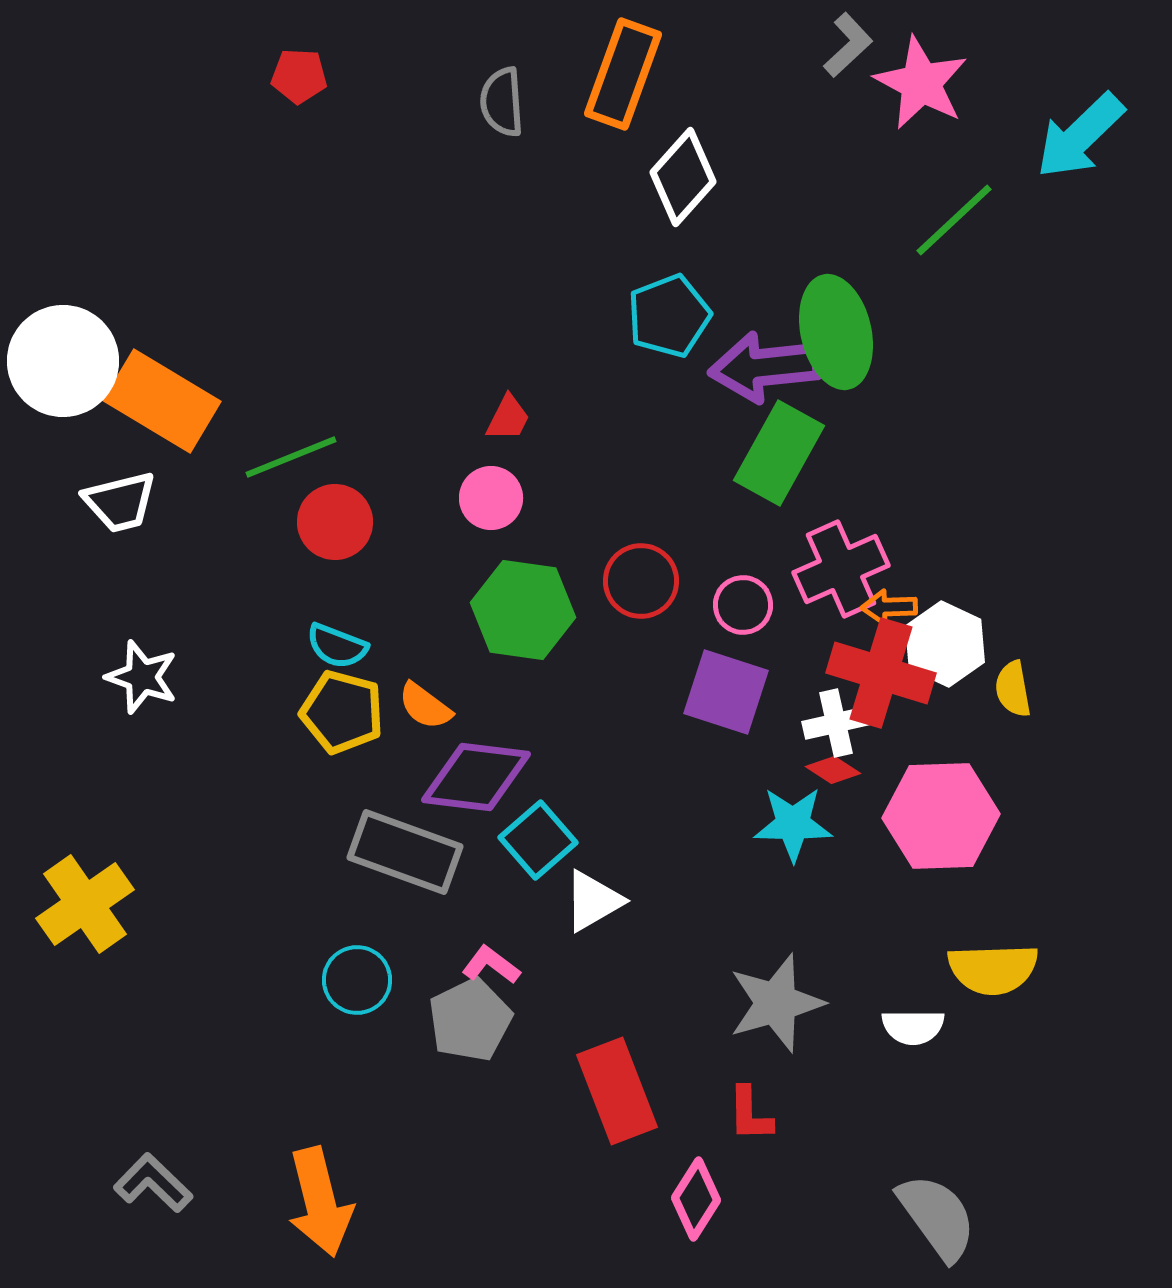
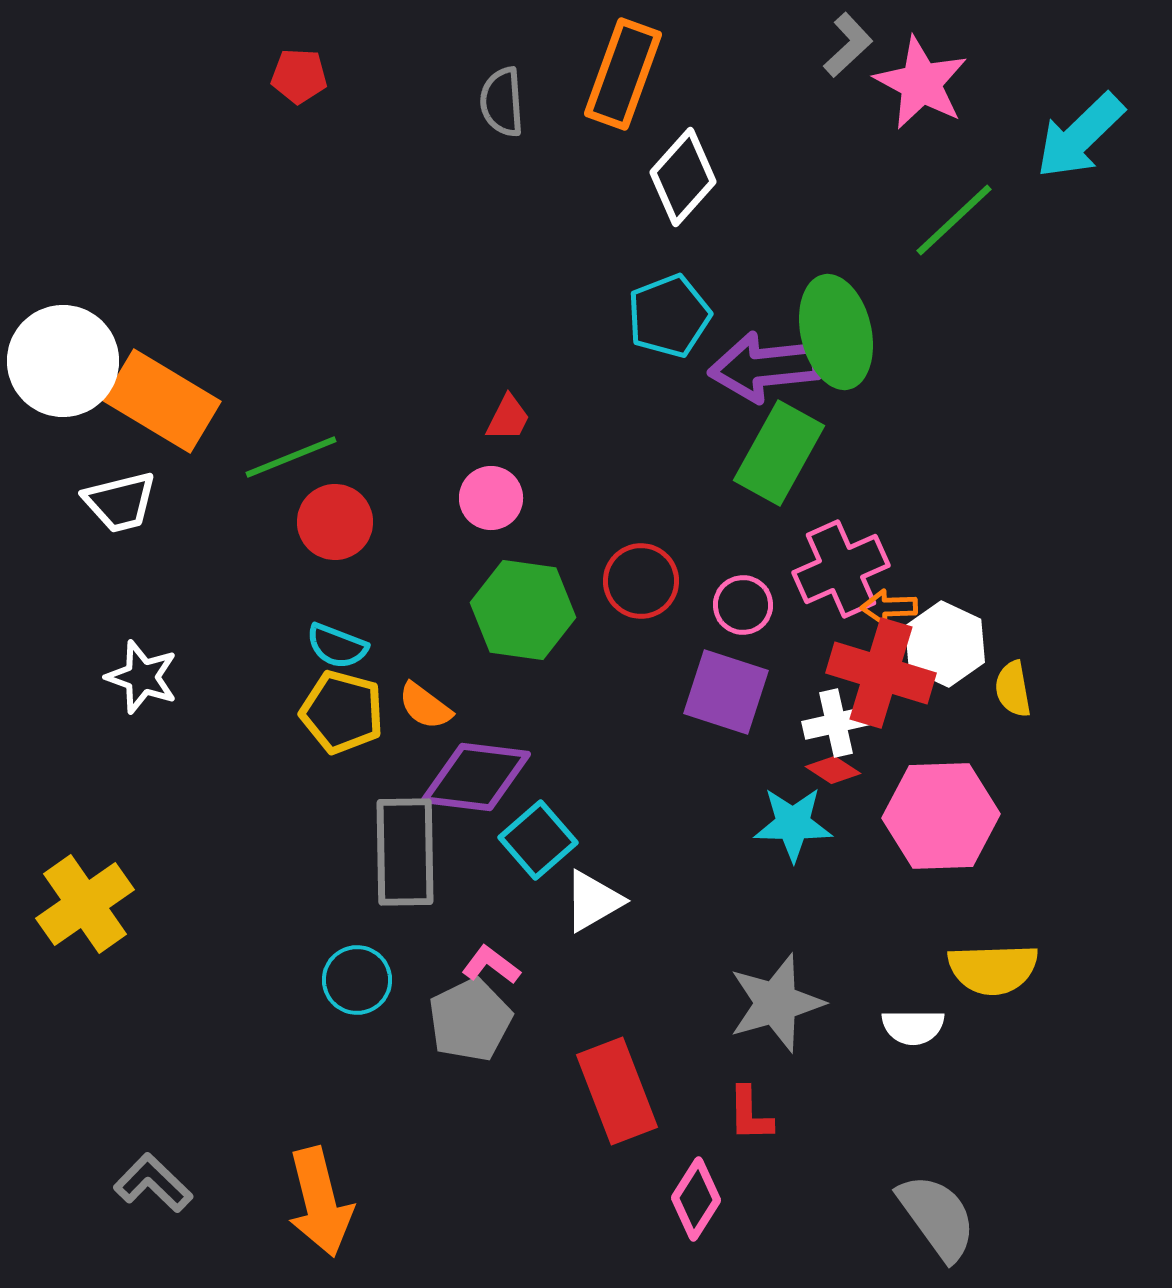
gray rectangle at (405, 852): rotated 69 degrees clockwise
